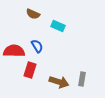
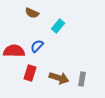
brown semicircle: moved 1 px left, 1 px up
cyan rectangle: rotated 72 degrees counterclockwise
blue semicircle: rotated 104 degrees counterclockwise
red rectangle: moved 3 px down
brown arrow: moved 4 px up
